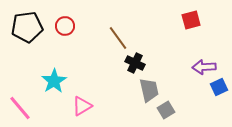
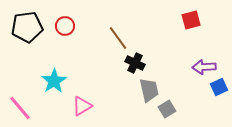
gray square: moved 1 px right, 1 px up
